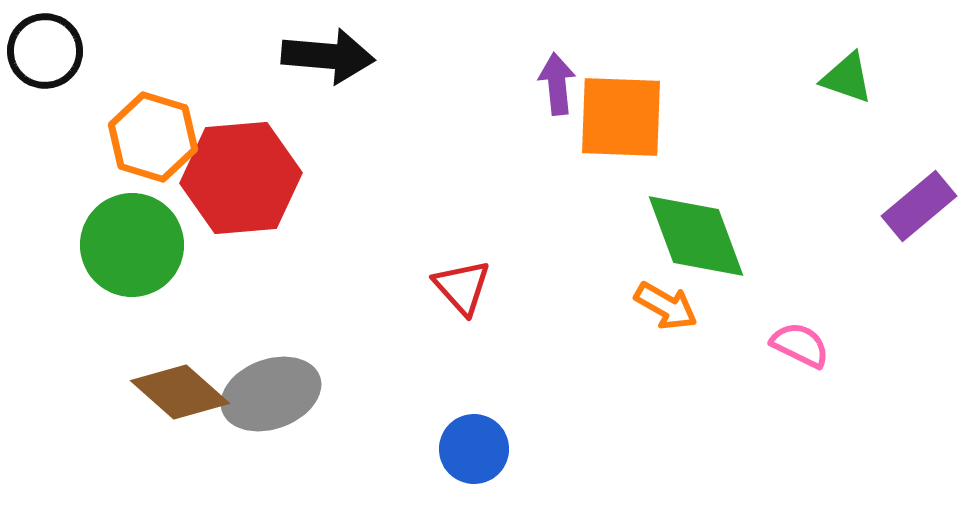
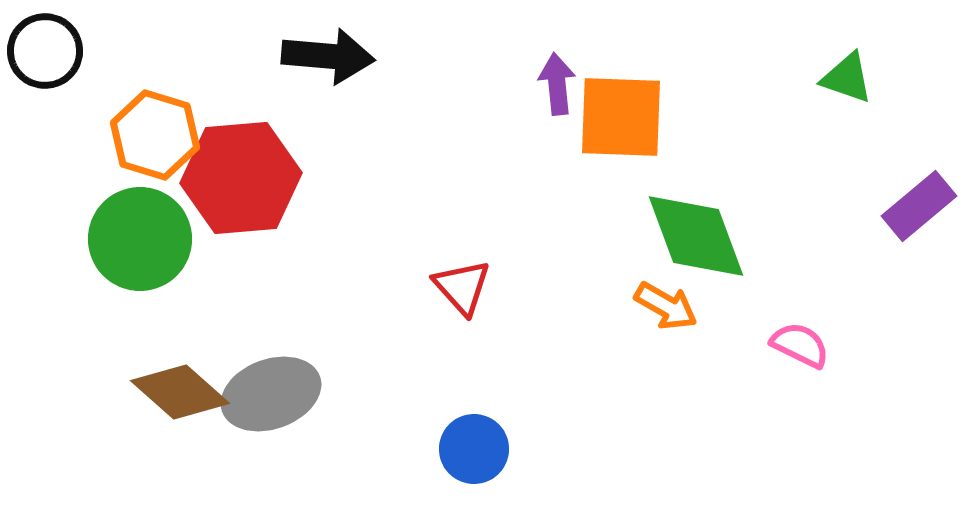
orange hexagon: moved 2 px right, 2 px up
green circle: moved 8 px right, 6 px up
